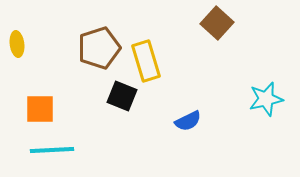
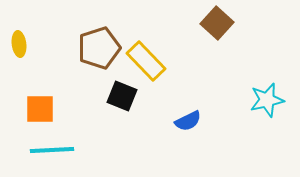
yellow ellipse: moved 2 px right
yellow rectangle: rotated 27 degrees counterclockwise
cyan star: moved 1 px right, 1 px down
